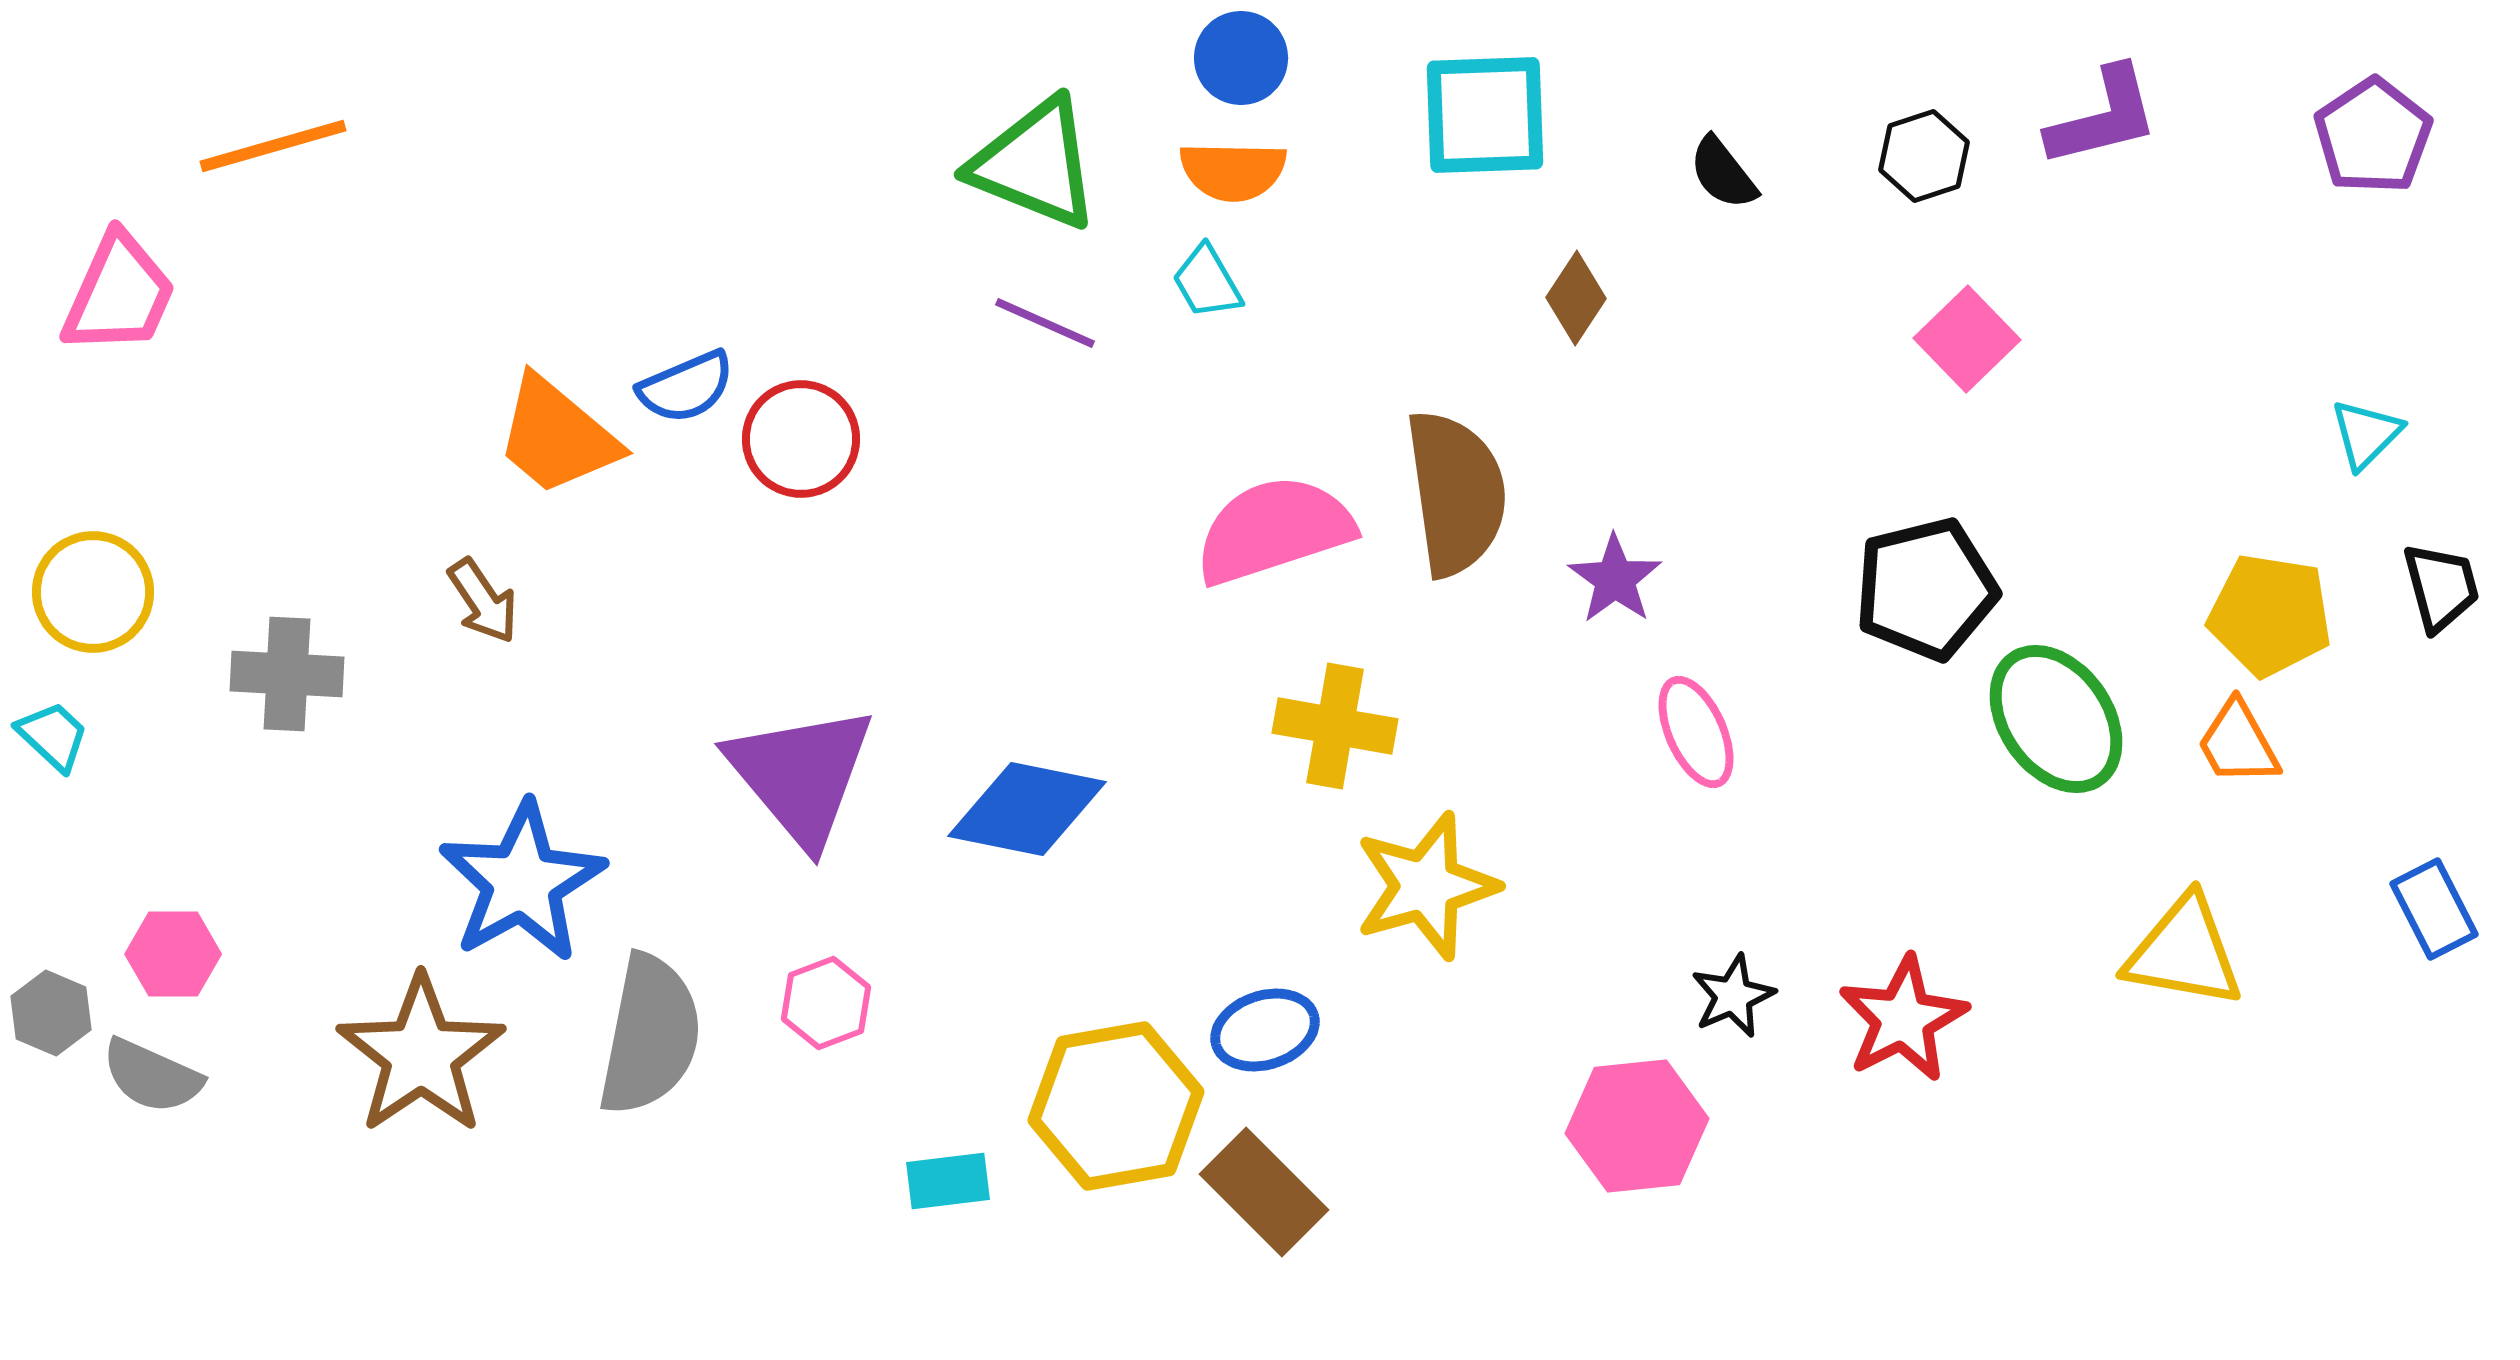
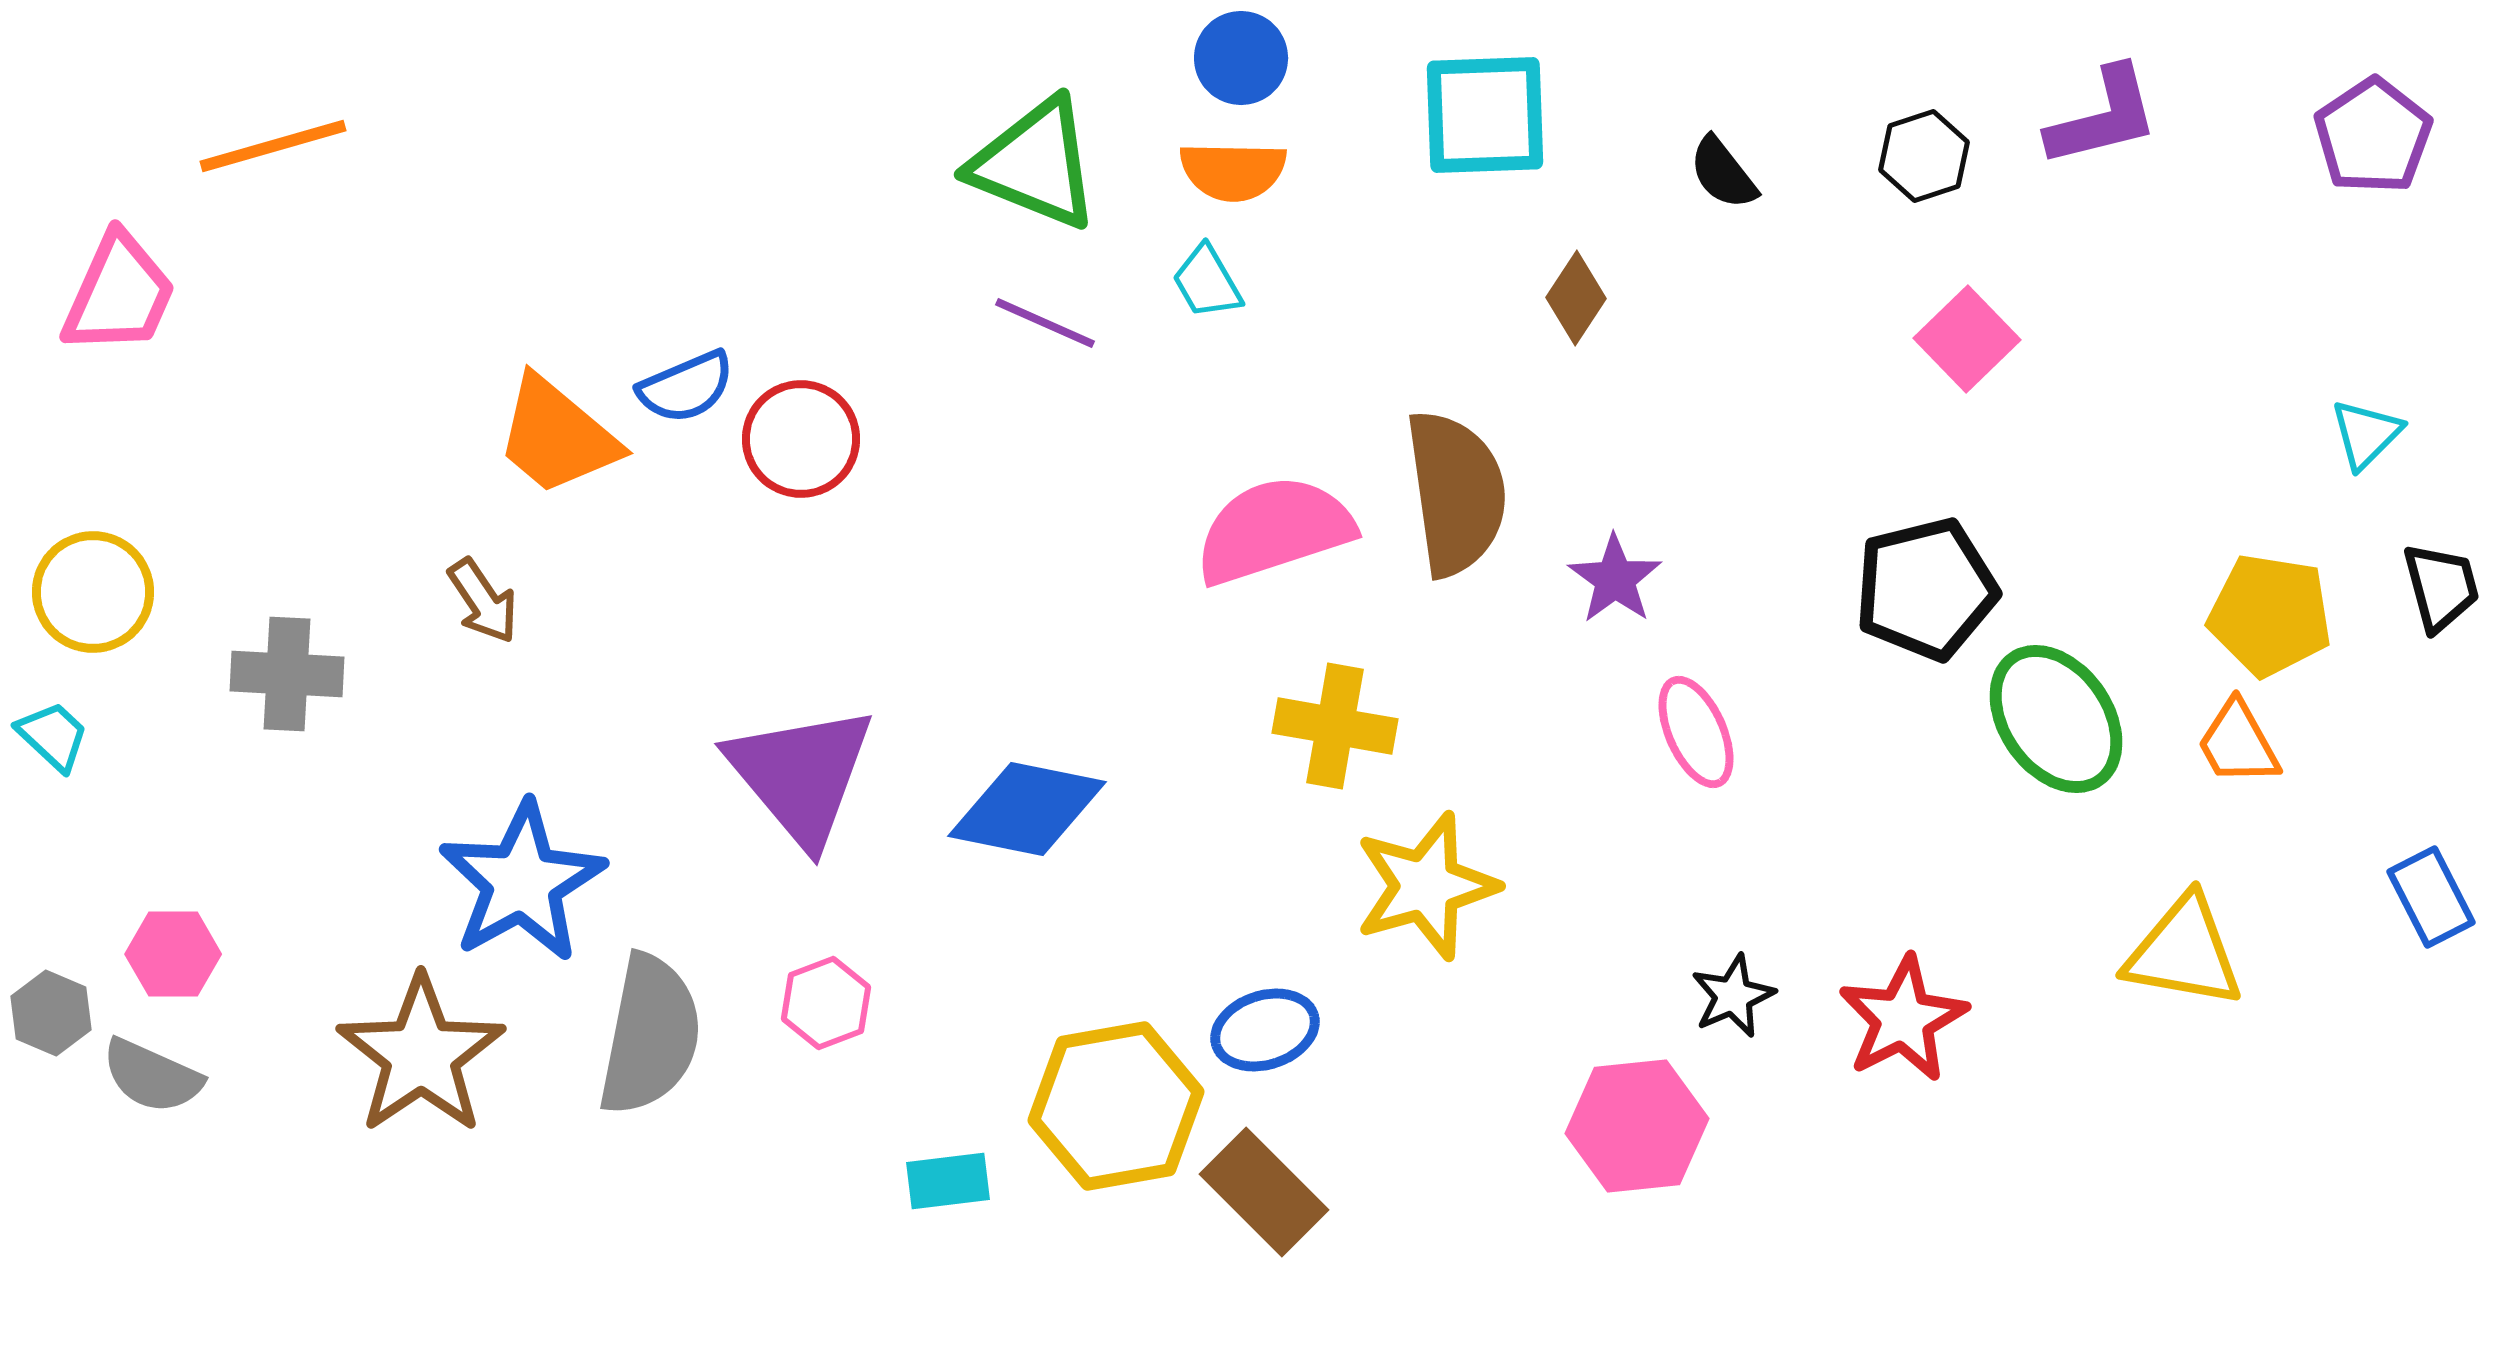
blue rectangle at (2434, 909): moved 3 px left, 12 px up
